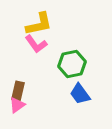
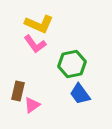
yellow L-shape: rotated 36 degrees clockwise
pink L-shape: moved 1 px left
pink triangle: moved 15 px right
